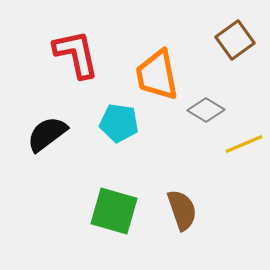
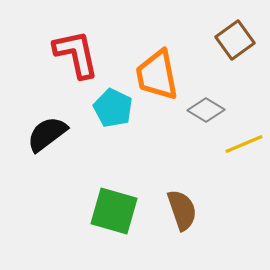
cyan pentagon: moved 6 px left, 15 px up; rotated 18 degrees clockwise
